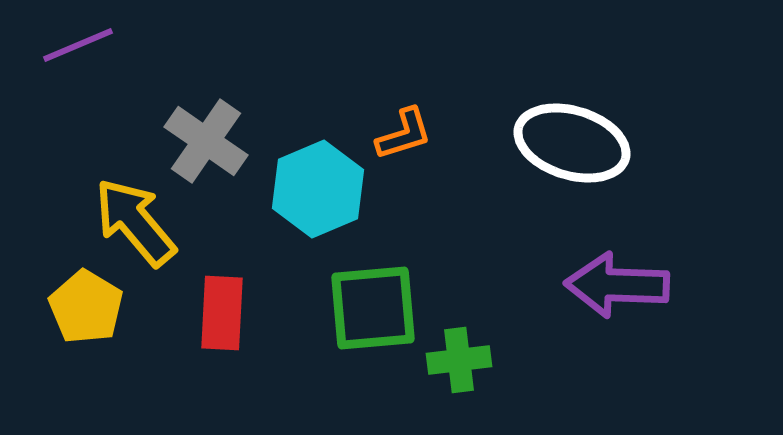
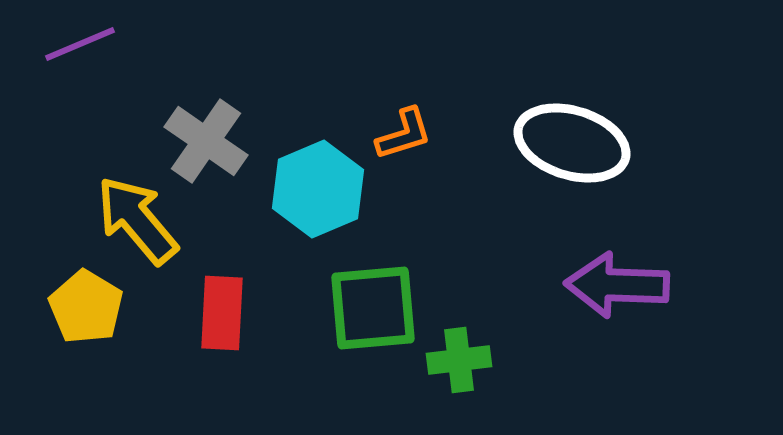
purple line: moved 2 px right, 1 px up
yellow arrow: moved 2 px right, 2 px up
